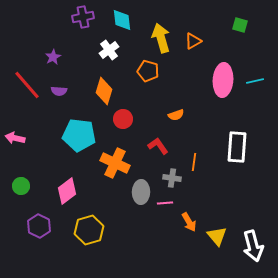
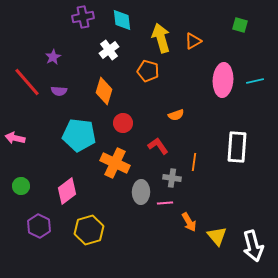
red line: moved 3 px up
red circle: moved 4 px down
